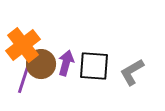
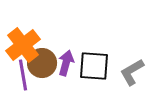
brown circle: moved 1 px right, 1 px up
purple line: moved 1 px left, 3 px up; rotated 28 degrees counterclockwise
